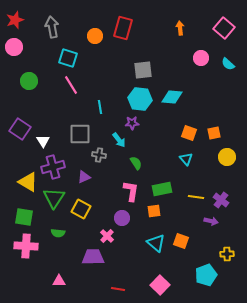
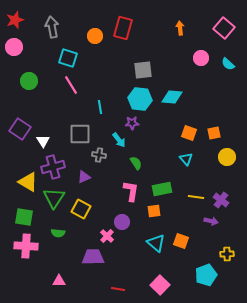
purple circle at (122, 218): moved 4 px down
